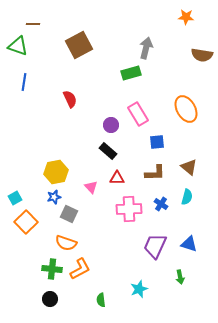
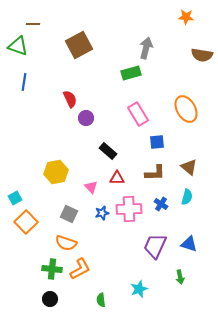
purple circle: moved 25 px left, 7 px up
blue star: moved 48 px right, 16 px down
